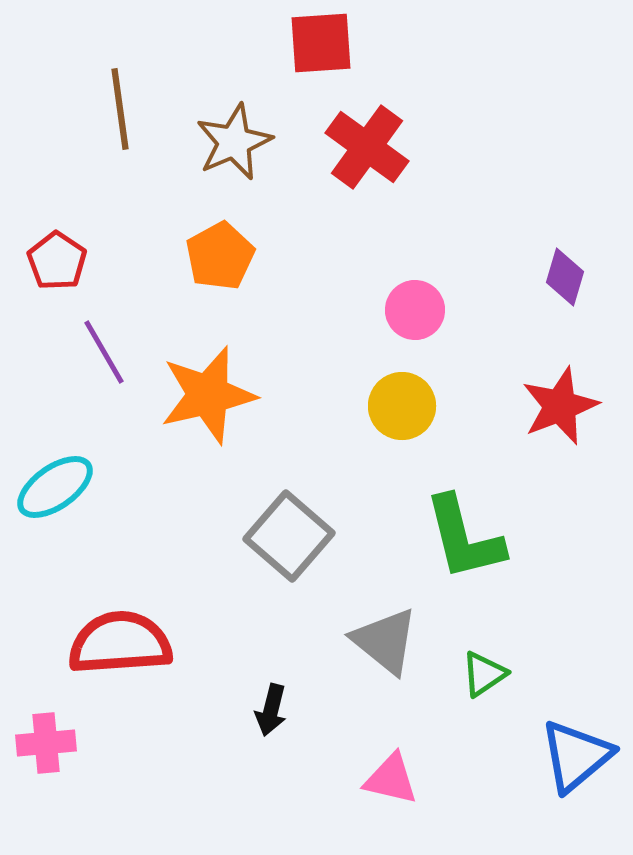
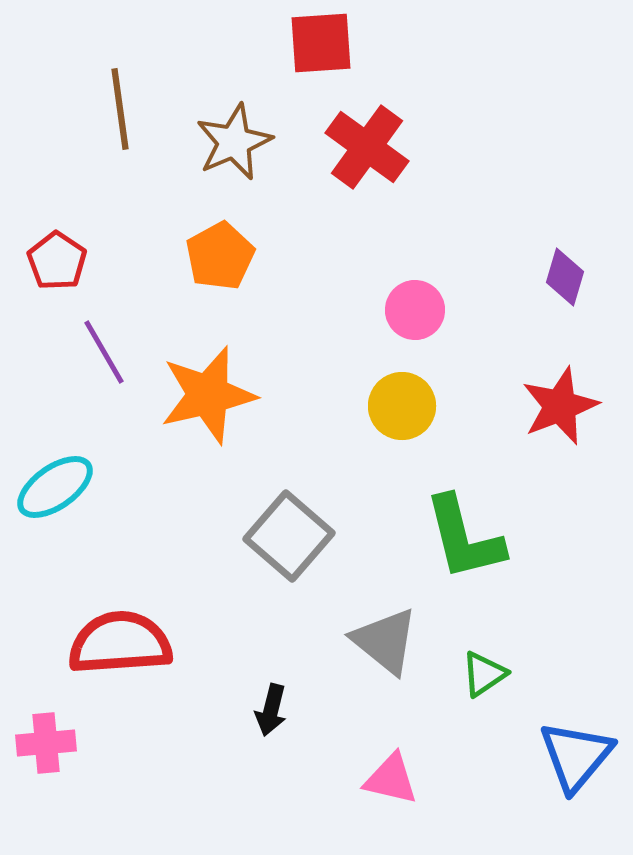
blue triangle: rotated 10 degrees counterclockwise
